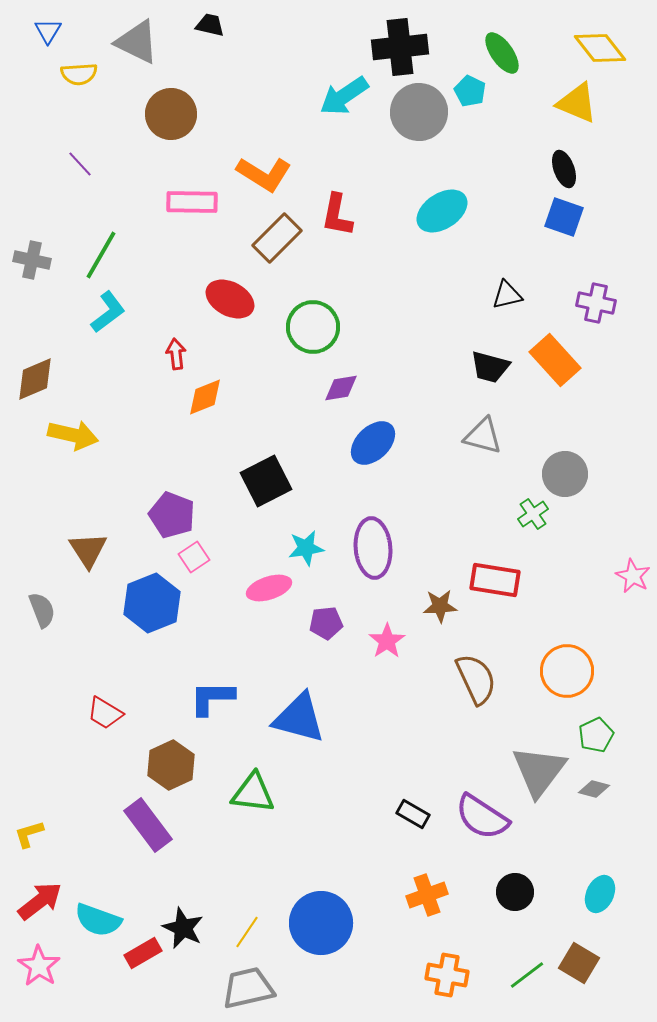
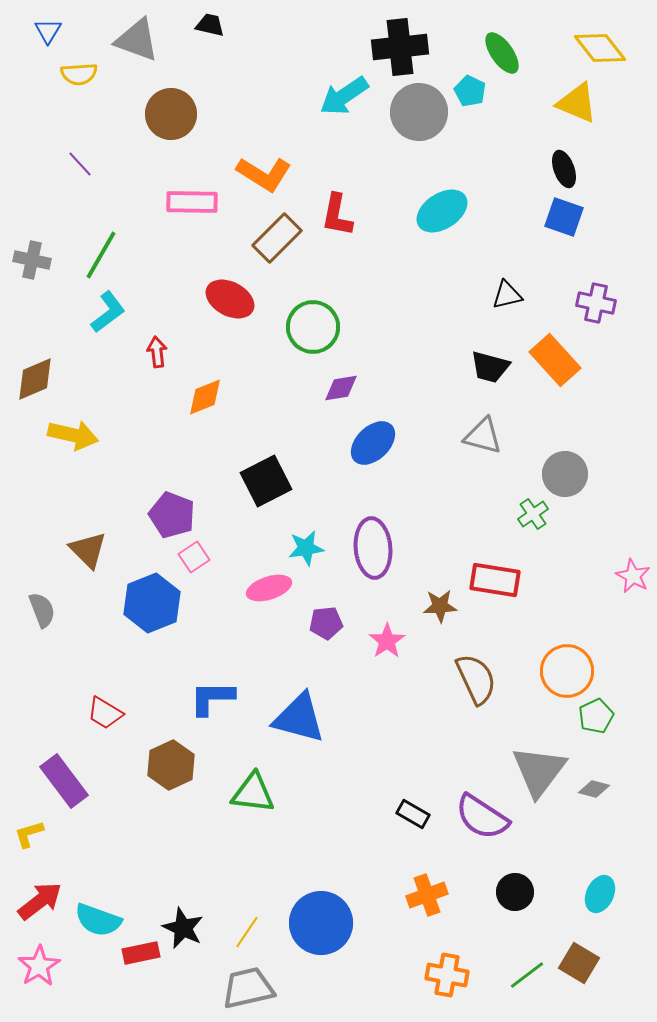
gray triangle at (137, 42): moved 2 px up; rotated 6 degrees counterclockwise
red arrow at (176, 354): moved 19 px left, 2 px up
brown triangle at (88, 550): rotated 12 degrees counterclockwise
green pentagon at (596, 735): moved 19 px up
purple rectangle at (148, 825): moved 84 px left, 44 px up
red rectangle at (143, 953): moved 2 px left; rotated 18 degrees clockwise
pink star at (39, 966): rotated 6 degrees clockwise
